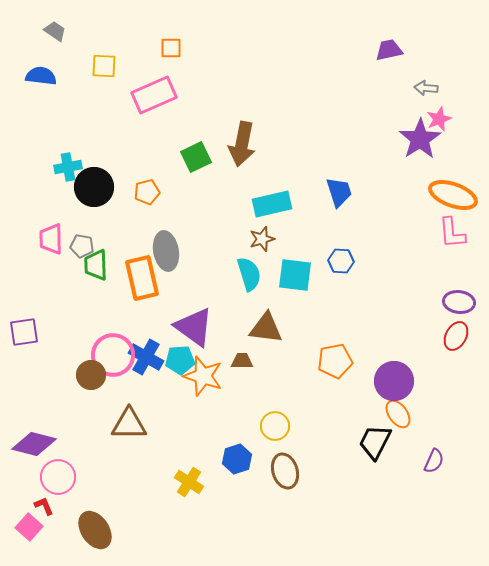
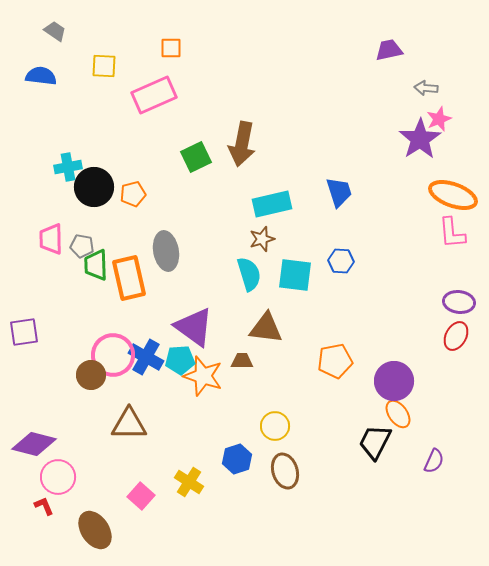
orange pentagon at (147, 192): moved 14 px left, 2 px down
orange rectangle at (142, 278): moved 13 px left
pink square at (29, 527): moved 112 px right, 31 px up
